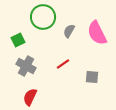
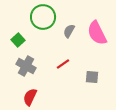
green square: rotated 16 degrees counterclockwise
